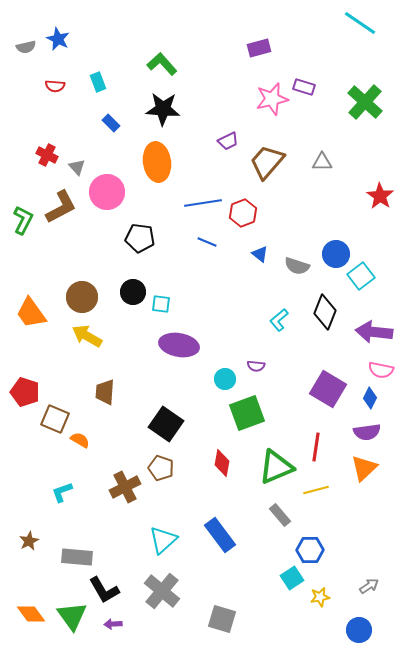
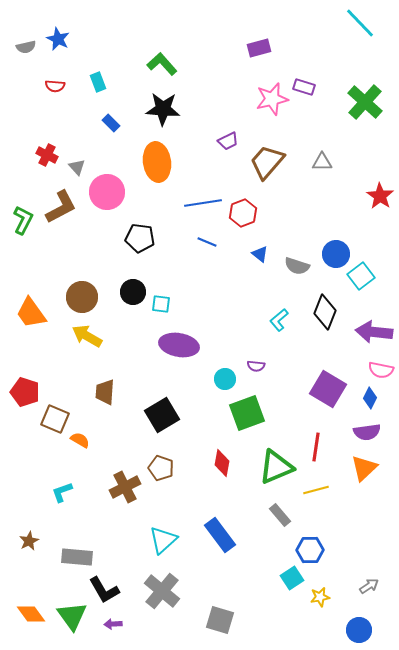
cyan line at (360, 23): rotated 12 degrees clockwise
black square at (166, 424): moved 4 px left, 9 px up; rotated 24 degrees clockwise
gray square at (222, 619): moved 2 px left, 1 px down
